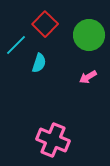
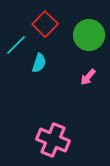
pink arrow: rotated 18 degrees counterclockwise
